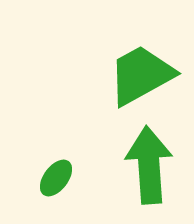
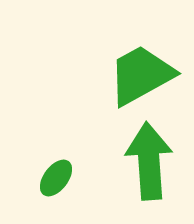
green arrow: moved 4 px up
